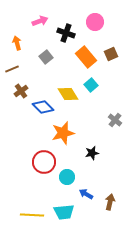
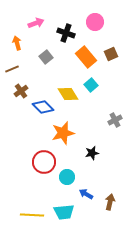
pink arrow: moved 4 px left, 2 px down
gray cross: rotated 24 degrees clockwise
